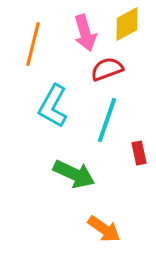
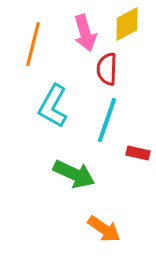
red semicircle: rotated 68 degrees counterclockwise
red rectangle: moved 1 px left; rotated 65 degrees counterclockwise
